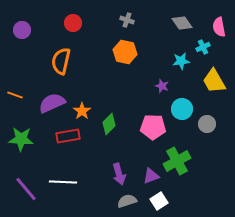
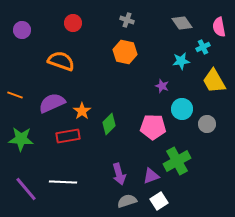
orange semicircle: rotated 96 degrees clockwise
